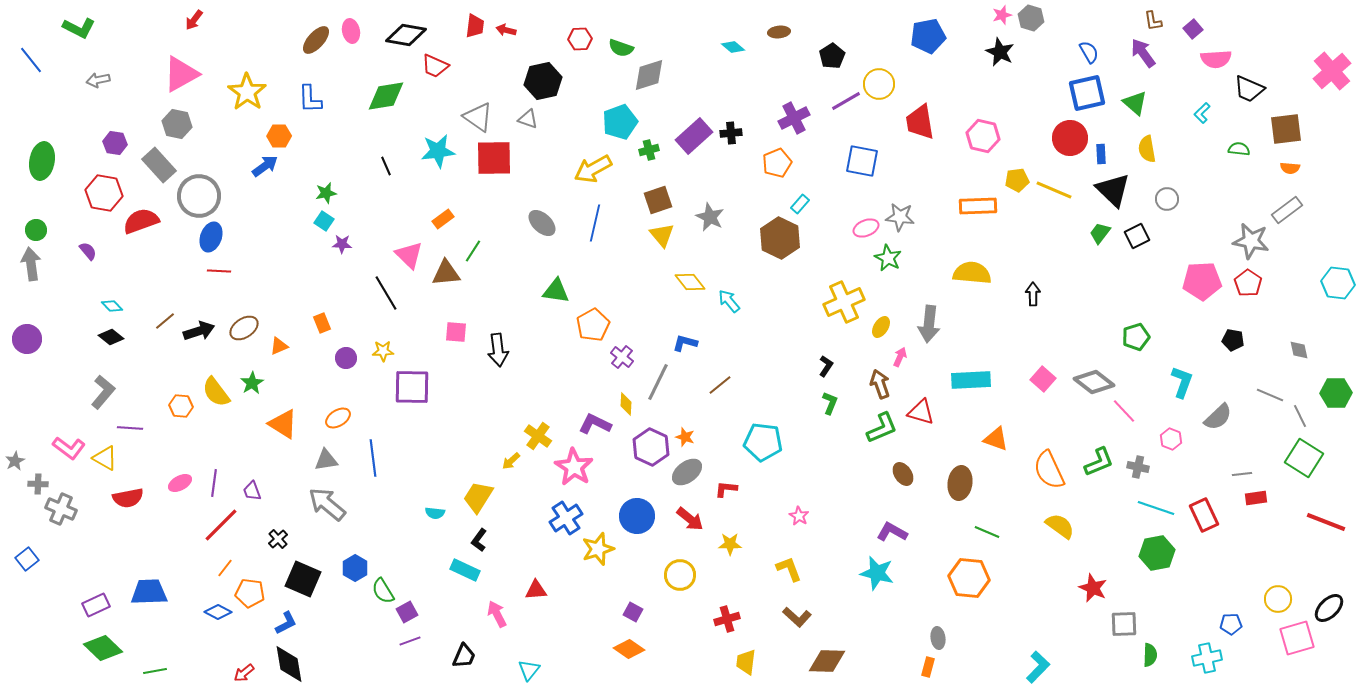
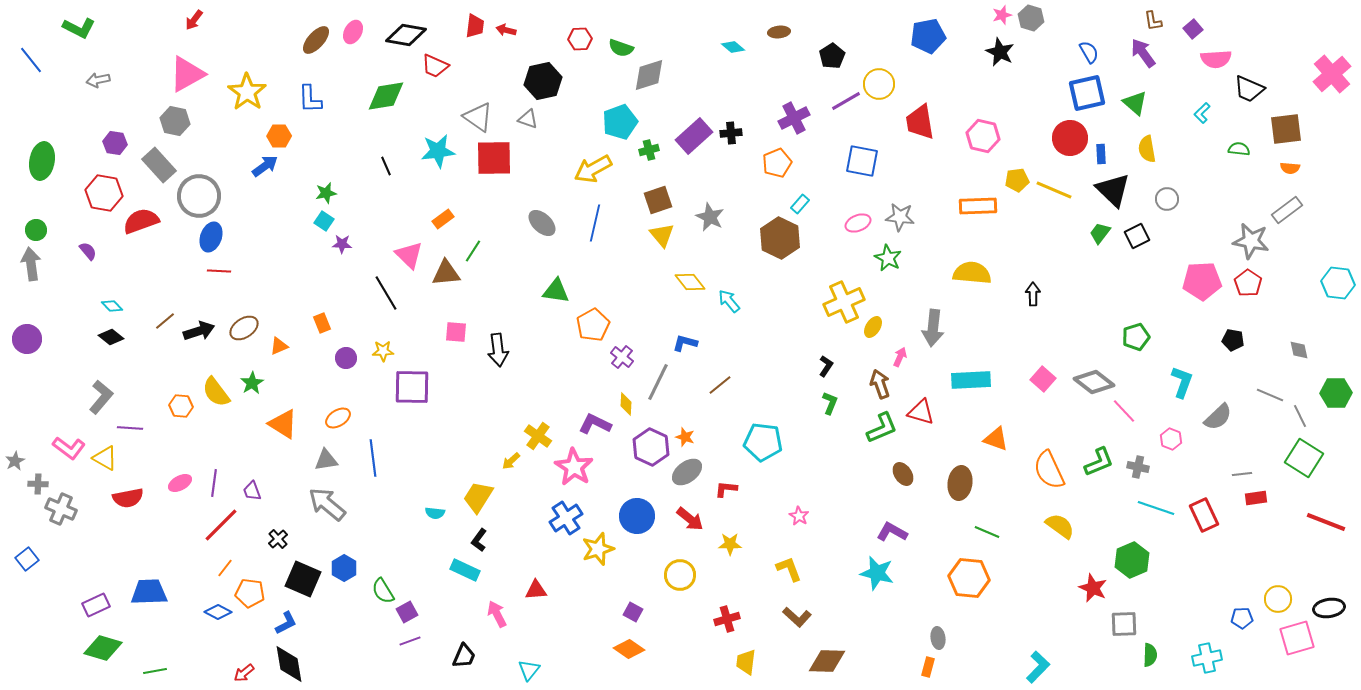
pink ellipse at (351, 31): moved 2 px right, 1 px down; rotated 40 degrees clockwise
pink cross at (1332, 71): moved 3 px down
pink triangle at (181, 74): moved 6 px right
gray hexagon at (177, 124): moved 2 px left, 3 px up
pink ellipse at (866, 228): moved 8 px left, 5 px up
gray arrow at (929, 324): moved 4 px right, 4 px down
yellow ellipse at (881, 327): moved 8 px left
gray L-shape at (103, 392): moved 2 px left, 5 px down
green hexagon at (1157, 553): moved 25 px left, 7 px down; rotated 12 degrees counterclockwise
blue hexagon at (355, 568): moved 11 px left
black ellipse at (1329, 608): rotated 36 degrees clockwise
blue pentagon at (1231, 624): moved 11 px right, 6 px up
green diamond at (103, 648): rotated 27 degrees counterclockwise
